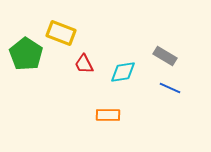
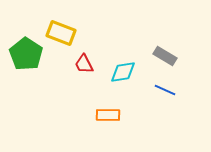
blue line: moved 5 px left, 2 px down
